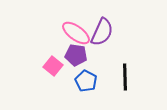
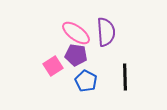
purple semicircle: moved 4 px right; rotated 28 degrees counterclockwise
pink square: rotated 18 degrees clockwise
